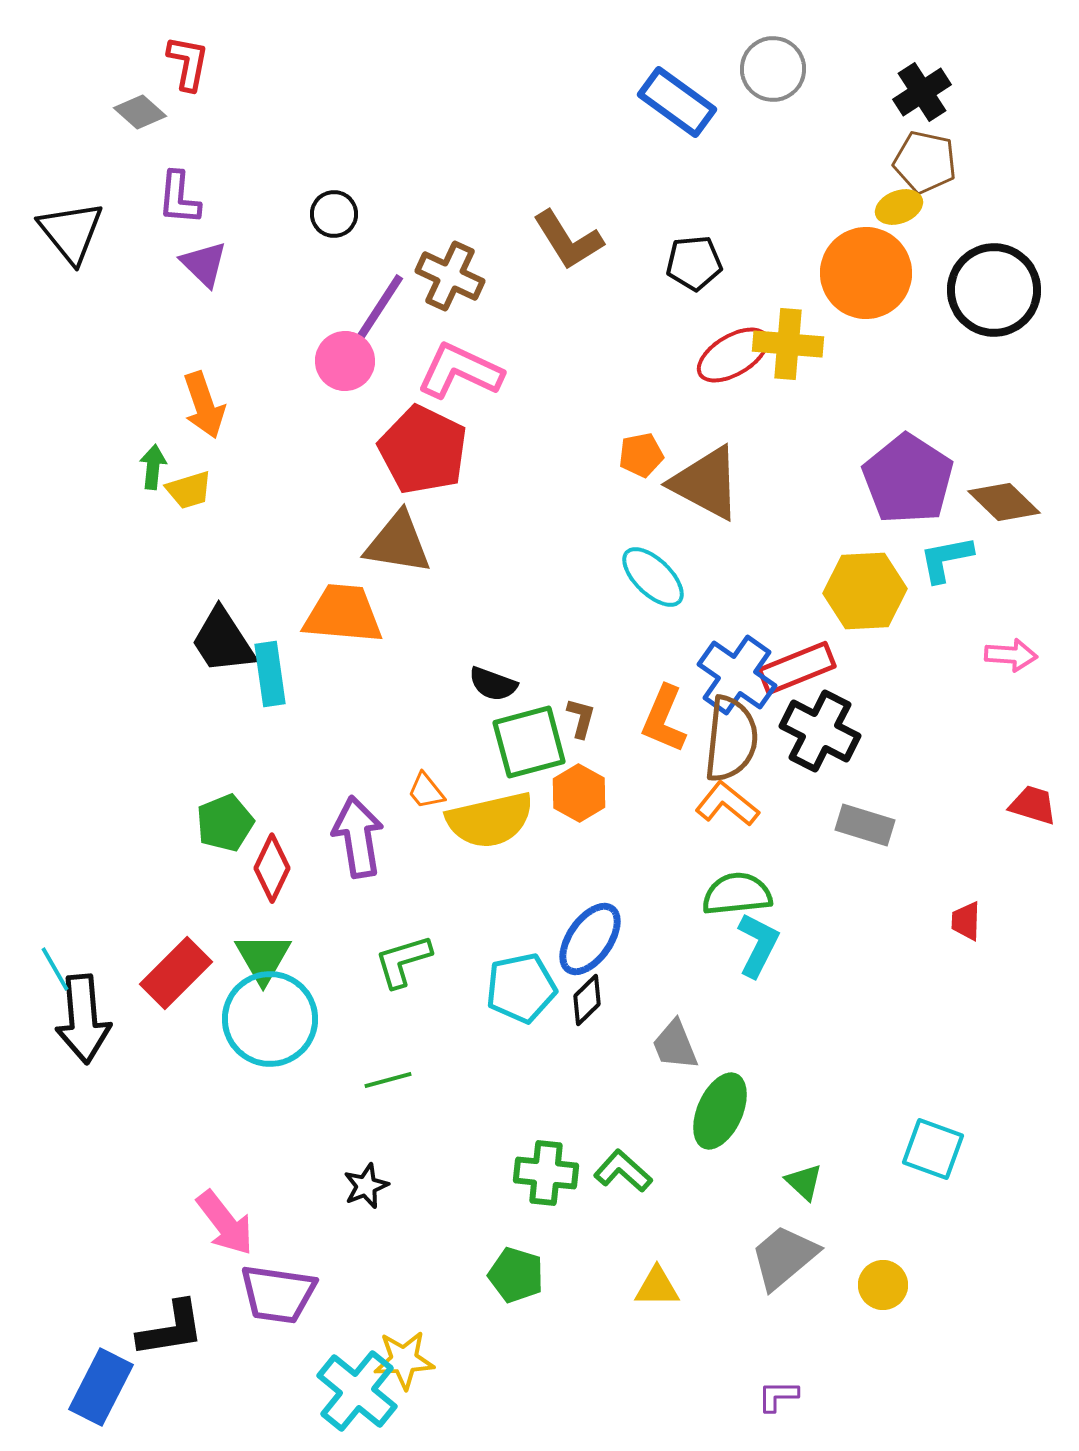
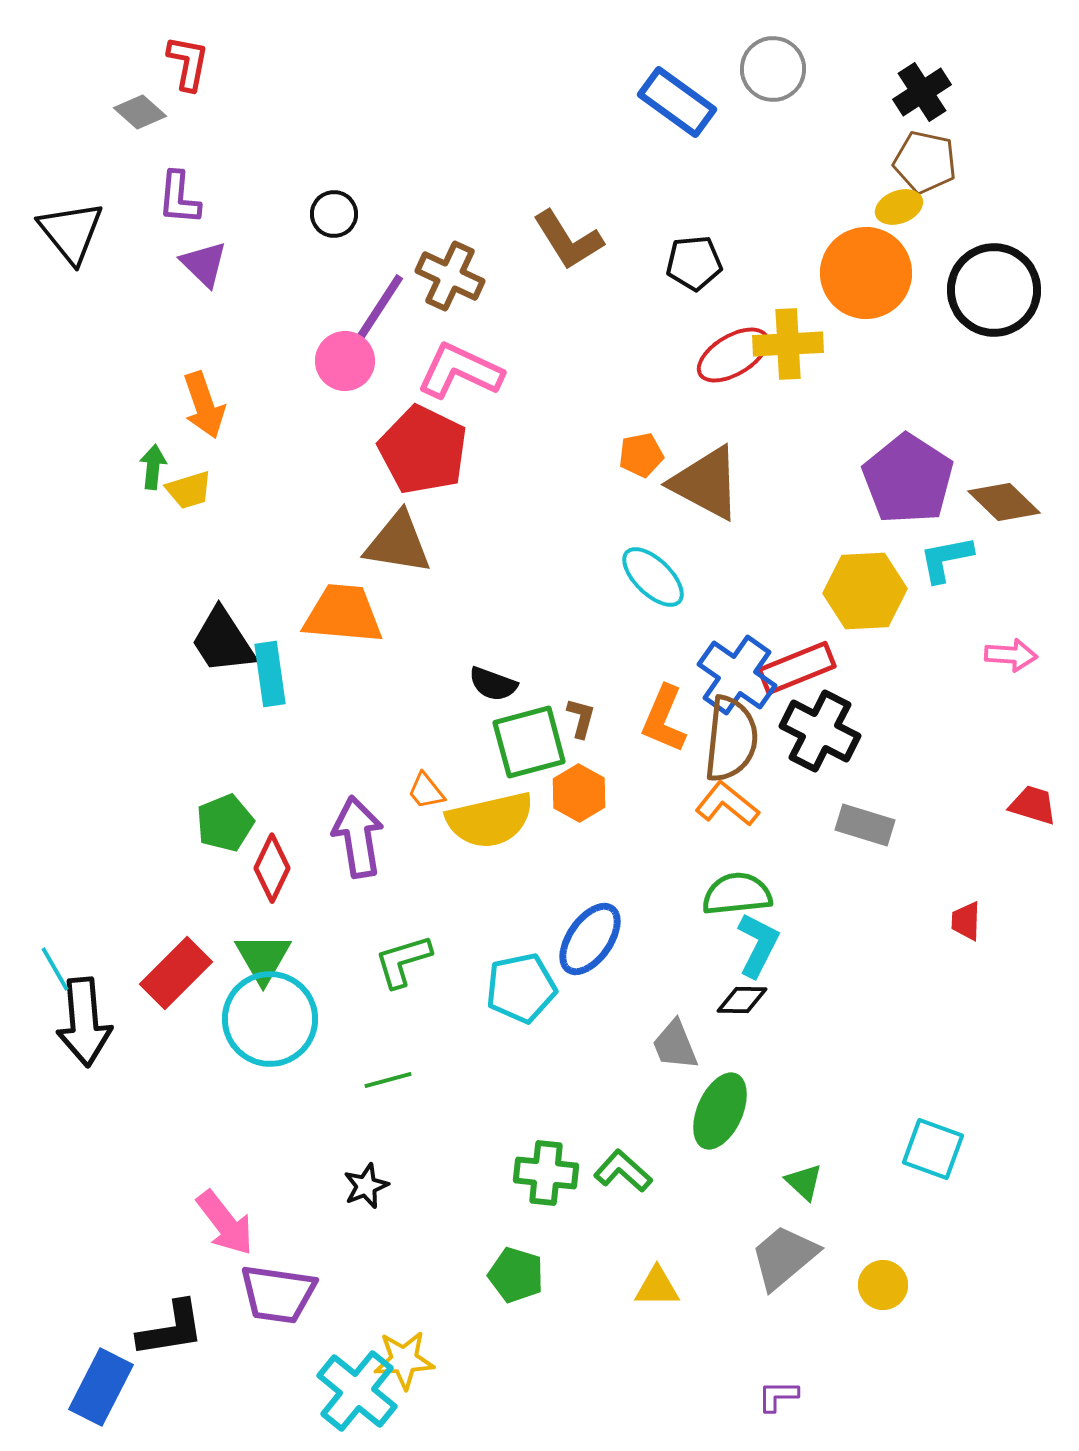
yellow cross at (788, 344): rotated 8 degrees counterclockwise
black diamond at (587, 1000): moved 155 px right; rotated 45 degrees clockwise
black arrow at (83, 1019): moved 1 px right, 3 px down
